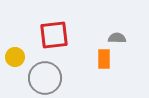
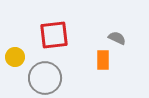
gray semicircle: rotated 24 degrees clockwise
orange rectangle: moved 1 px left, 1 px down
